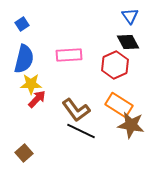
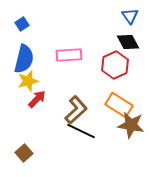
yellow star: moved 3 px left, 3 px up; rotated 15 degrees counterclockwise
brown L-shape: rotated 96 degrees counterclockwise
